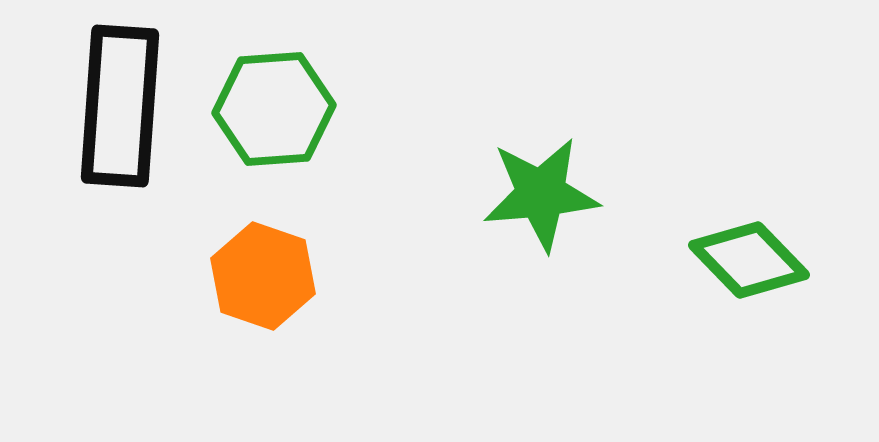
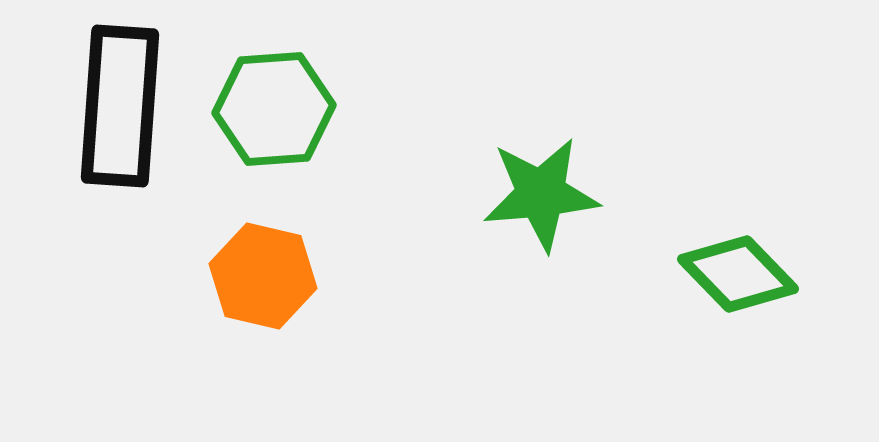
green diamond: moved 11 px left, 14 px down
orange hexagon: rotated 6 degrees counterclockwise
